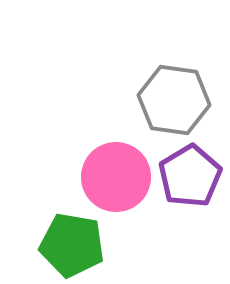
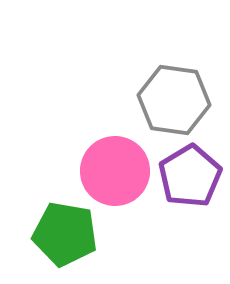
pink circle: moved 1 px left, 6 px up
green pentagon: moved 7 px left, 11 px up
